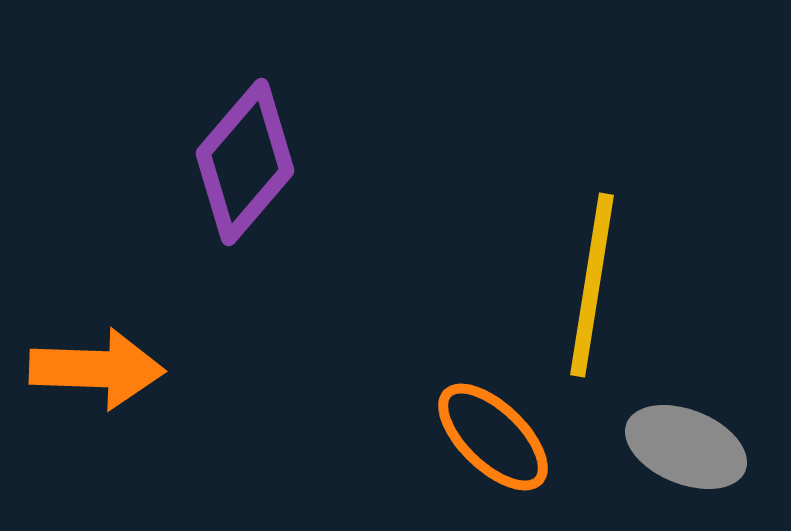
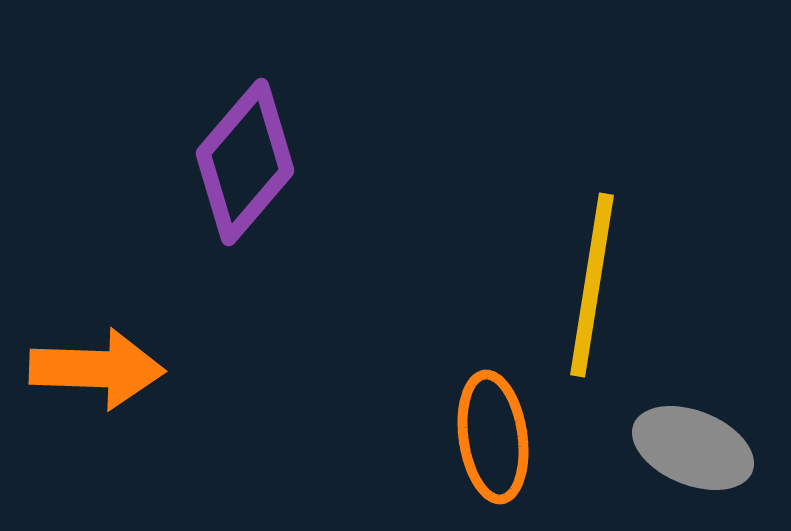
orange ellipse: rotated 38 degrees clockwise
gray ellipse: moved 7 px right, 1 px down
